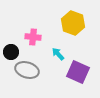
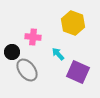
black circle: moved 1 px right
gray ellipse: rotated 35 degrees clockwise
